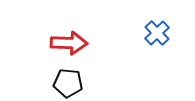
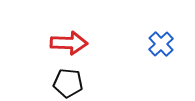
blue cross: moved 4 px right, 11 px down
